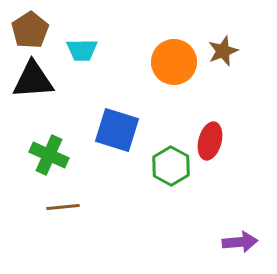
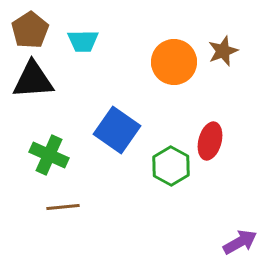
cyan trapezoid: moved 1 px right, 9 px up
blue square: rotated 18 degrees clockwise
purple arrow: rotated 24 degrees counterclockwise
